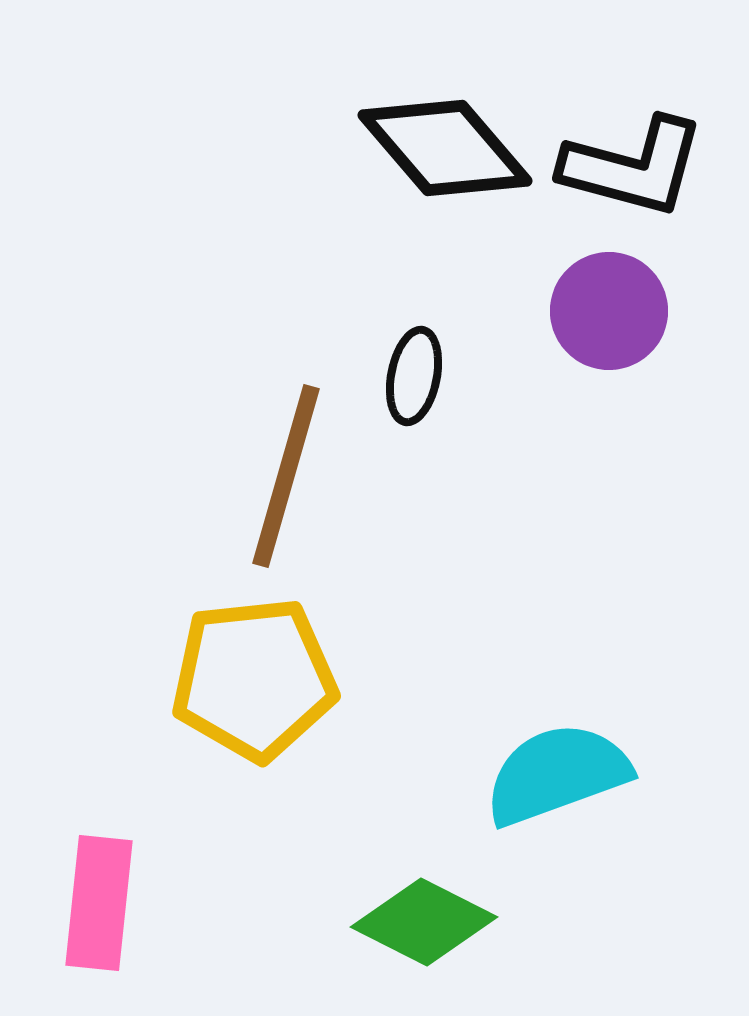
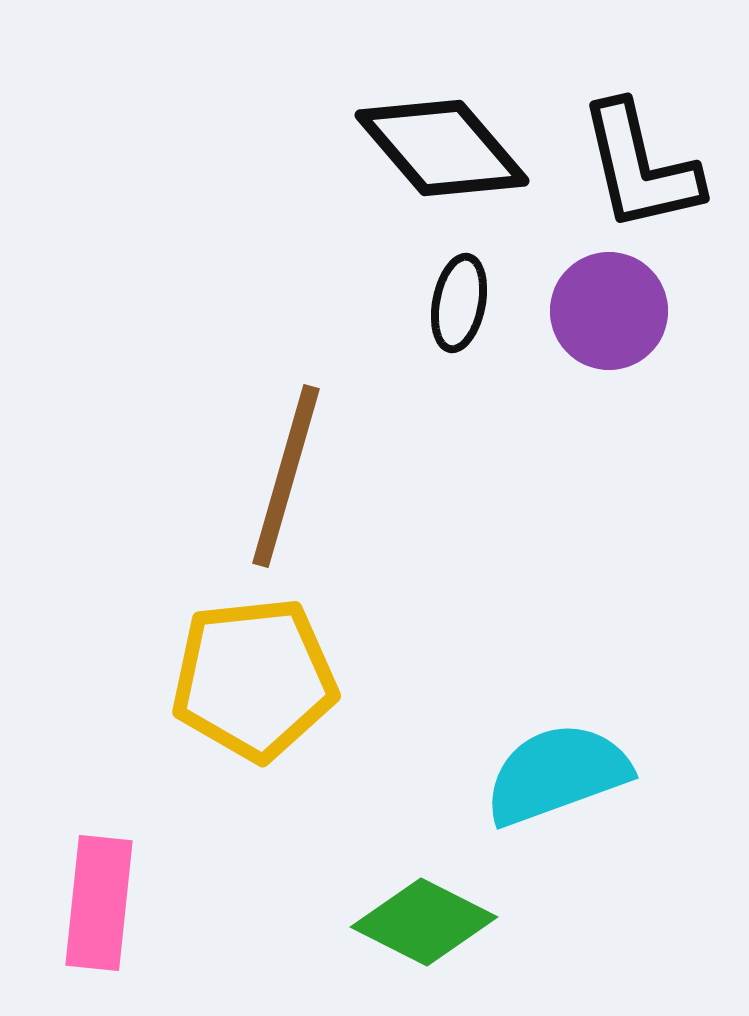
black diamond: moved 3 px left
black L-shape: moved 7 px right; rotated 62 degrees clockwise
black ellipse: moved 45 px right, 73 px up
